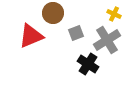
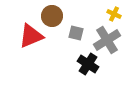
brown circle: moved 1 px left, 3 px down
gray square: rotated 35 degrees clockwise
